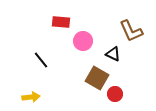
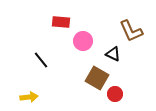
yellow arrow: moved 2 px left
